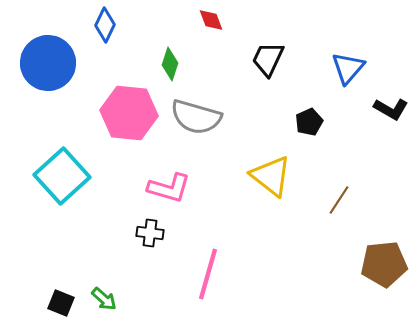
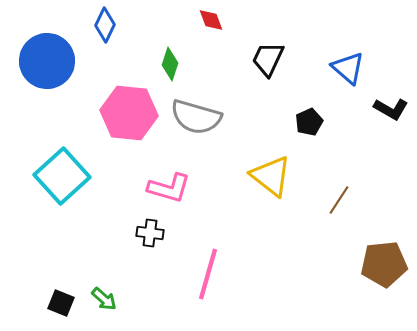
blue circle: moved 1 px left, 2 px up
blue triangle: rotated 30 degrees counterclockwise
